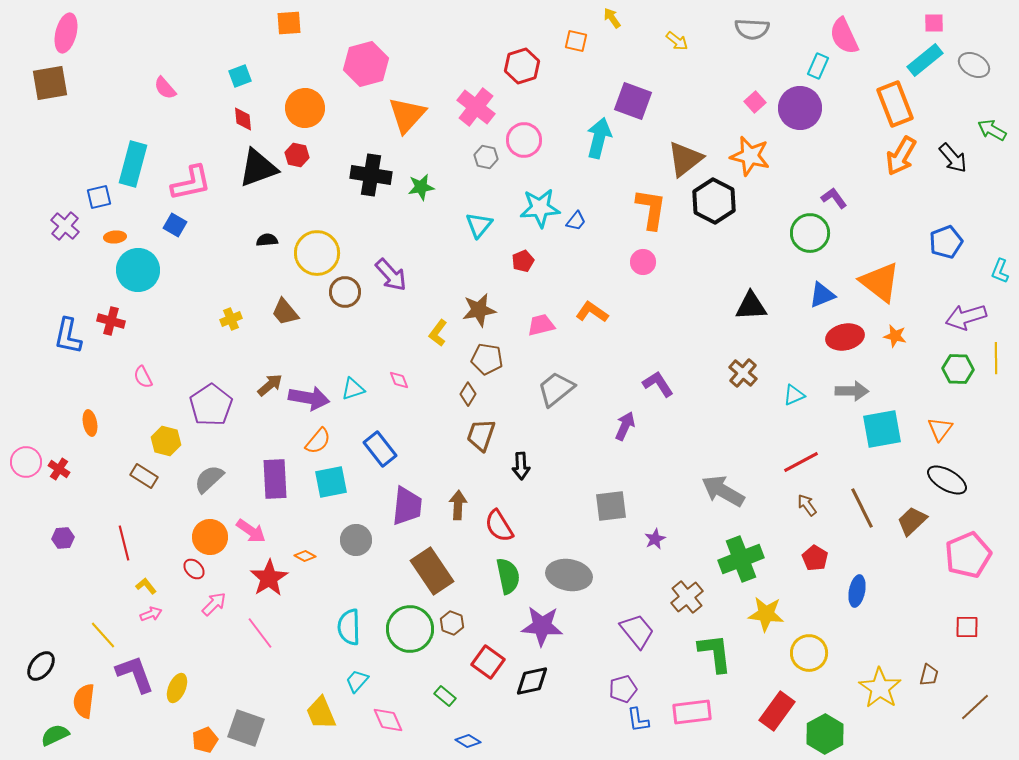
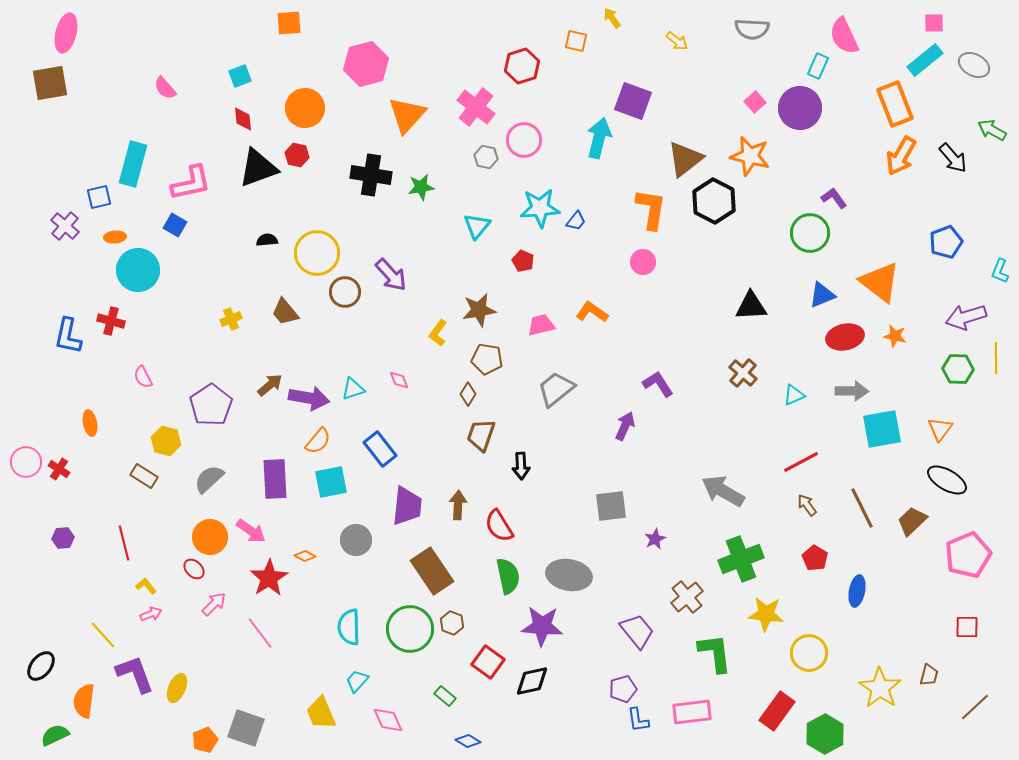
cyan triangle at (479, 225): moved 2 px left, 1 px down
red pentagon at (523, 261): rotated 25 degrees counterclockwise
